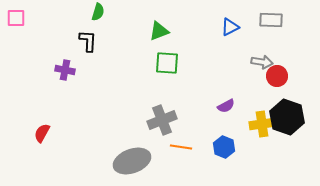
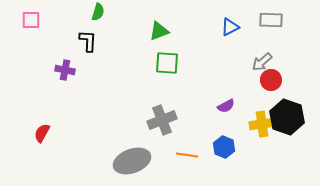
pink square: moved 15 px right, 2 px down
gray arrow: rotated 130 degrees clockwise
red circle: moved 6 px left, 4 px down
orange line: moved 6 px right, 8 px down
